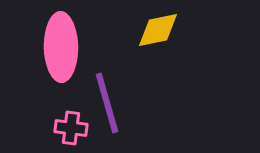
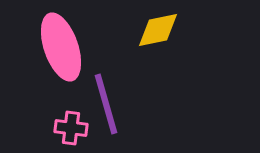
pink ellipse: rotated 18 degrees counterclockwise
purple line: moved 1 px left, 1 px down
